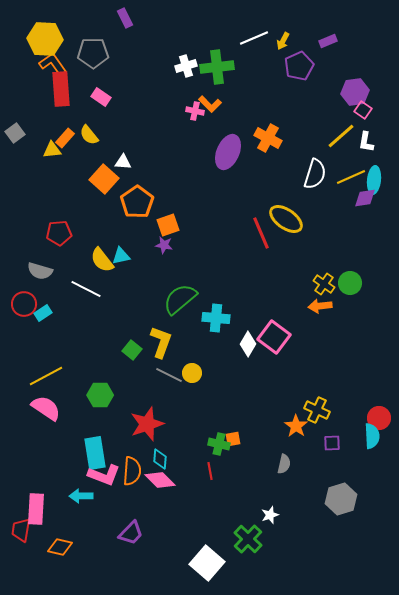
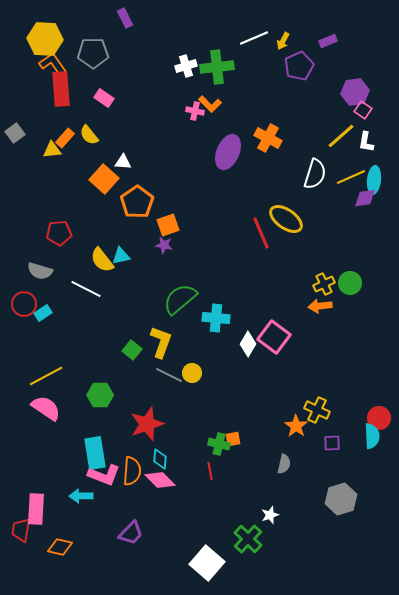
pink rectangle at (101, 97): moved 3 px right, 1 px down
yellow cross at (324, 284): rotated 30 degrees clockwise
